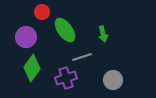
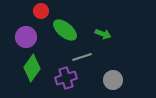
red circle: moved 1 px left, 1 px up
green ellipse: rotated 15 degrees counterclockwise
green arrow: rotated 56 degrees counterclockwise
